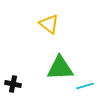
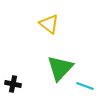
green triangle: rotated 44 degrees counterclockwise
cyan line: rotated 36 degrees clockwise
